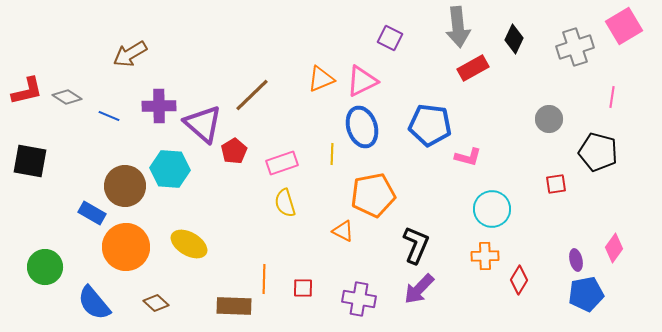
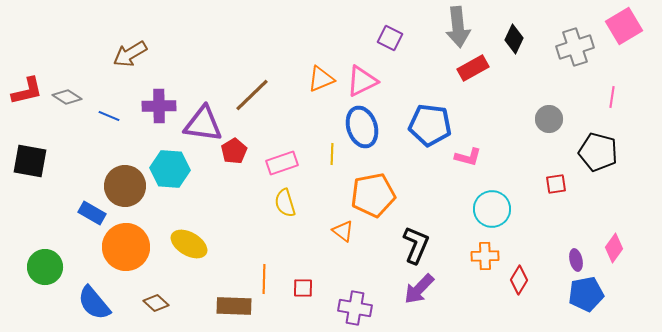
purple triangle at (203, 124): rotated 33 degrees counterclockwise
orange triangle at (343, 231): rotated 10 degrees clockwise
purple cross at (359, 299): moved 4 px left, 9 px down
